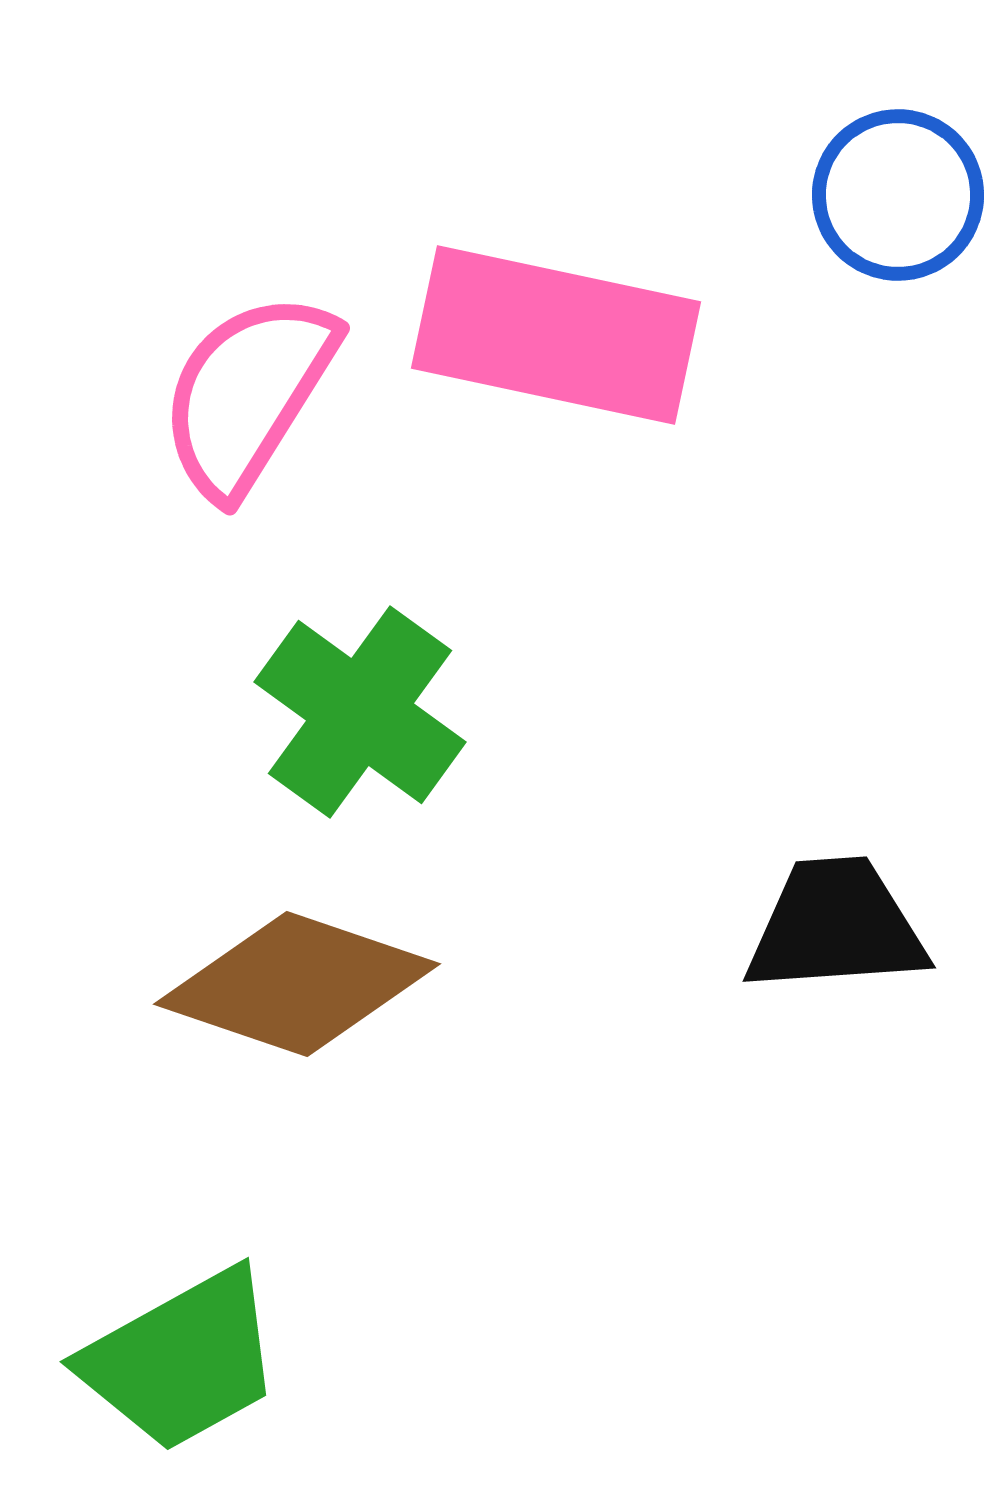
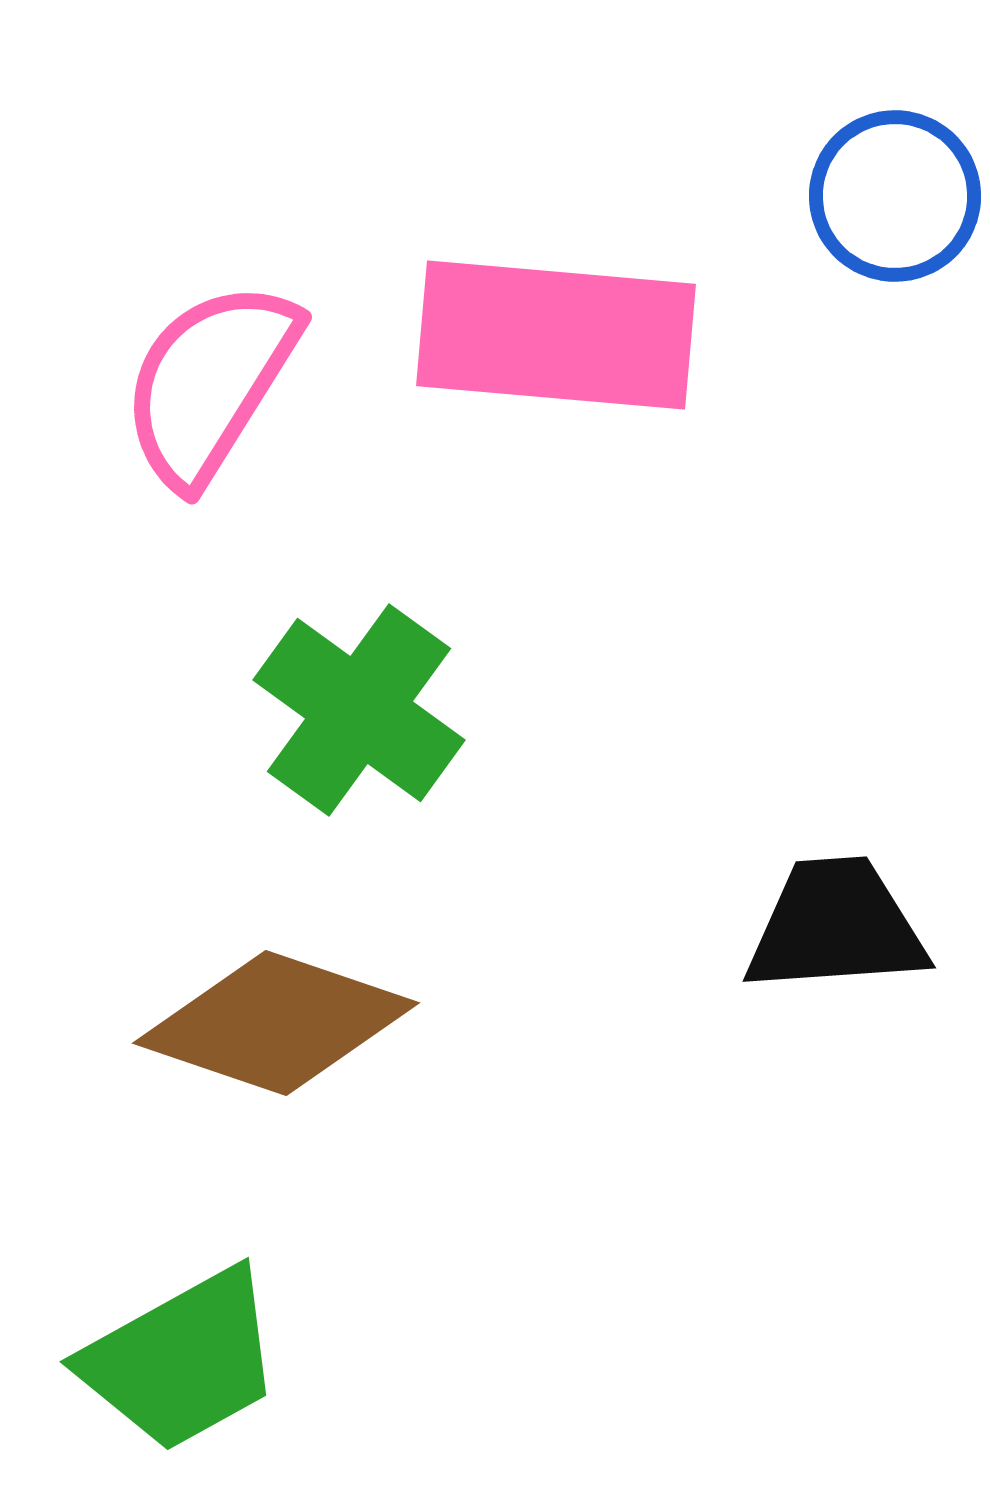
blue circle: moved 3 px left, 1 px down
pink rectangle: rotated 7 degrees counterclockwise
pink semicircle: moved 38 px left, 11 px up
green cross: moved 1 px left, 2 px up
brown diamond: moved 21 px left, 39 px down
